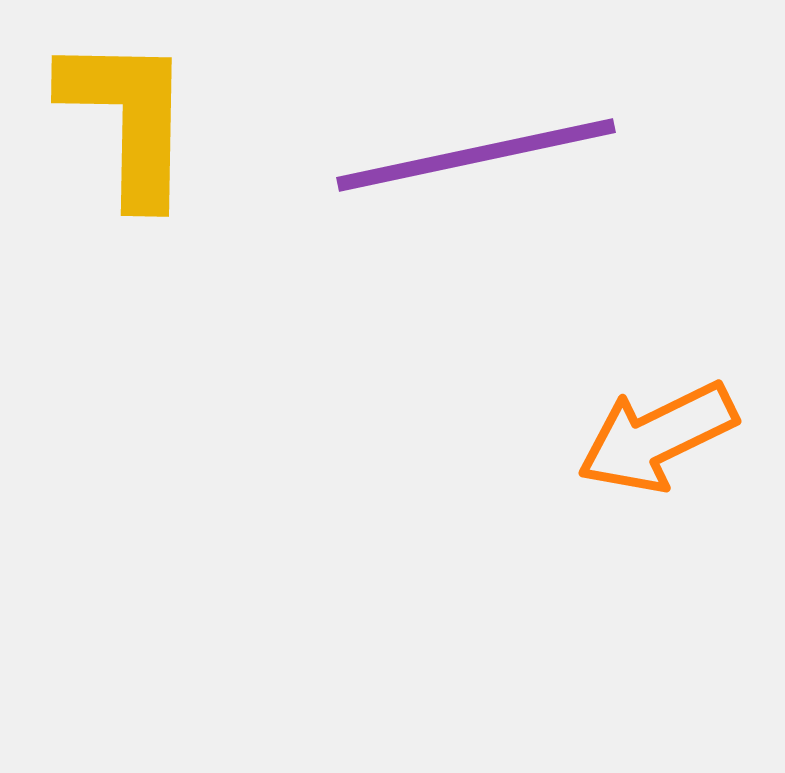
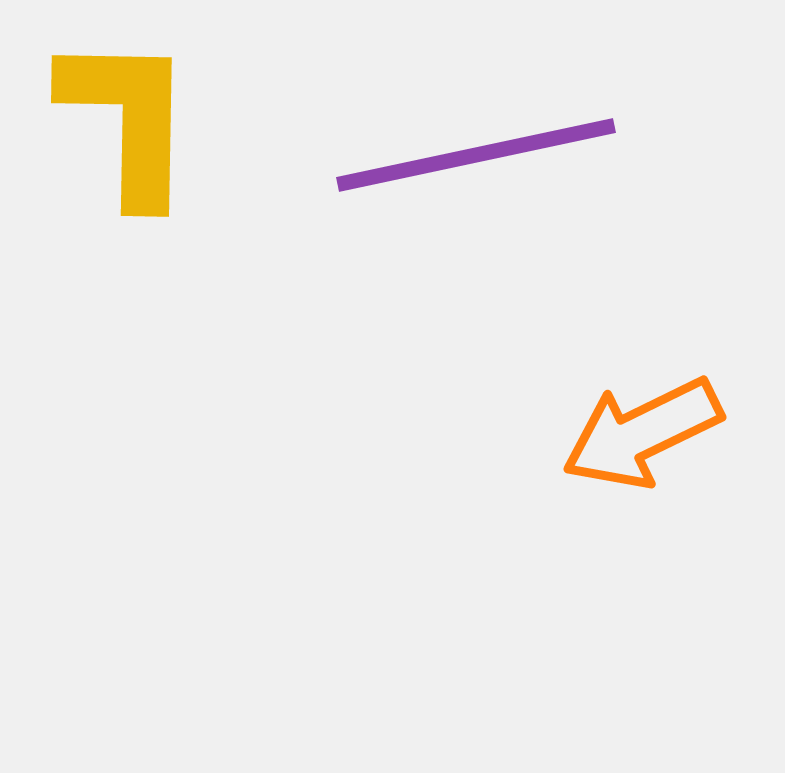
orange arrow: moved 15 px left, 4 px up
